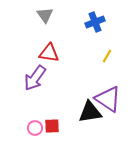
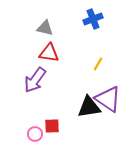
gray triangle: moved 13 px down; rotated 42 degrees counterclockwise
blue cross: moved 2 px left, 3 px up
yellow line: moved 9 px left, 8 px down
purple arrow: moved 2 px down
black triangle: moved 1 px left, 5 px up
pink circle: moved 6 px down
